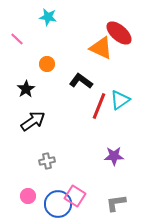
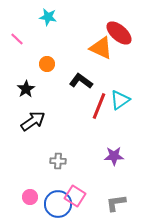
gray cross: moved 11 px right; rotated 14 degrees clockwise
pink circle: moved 2 px right, 1 px down
